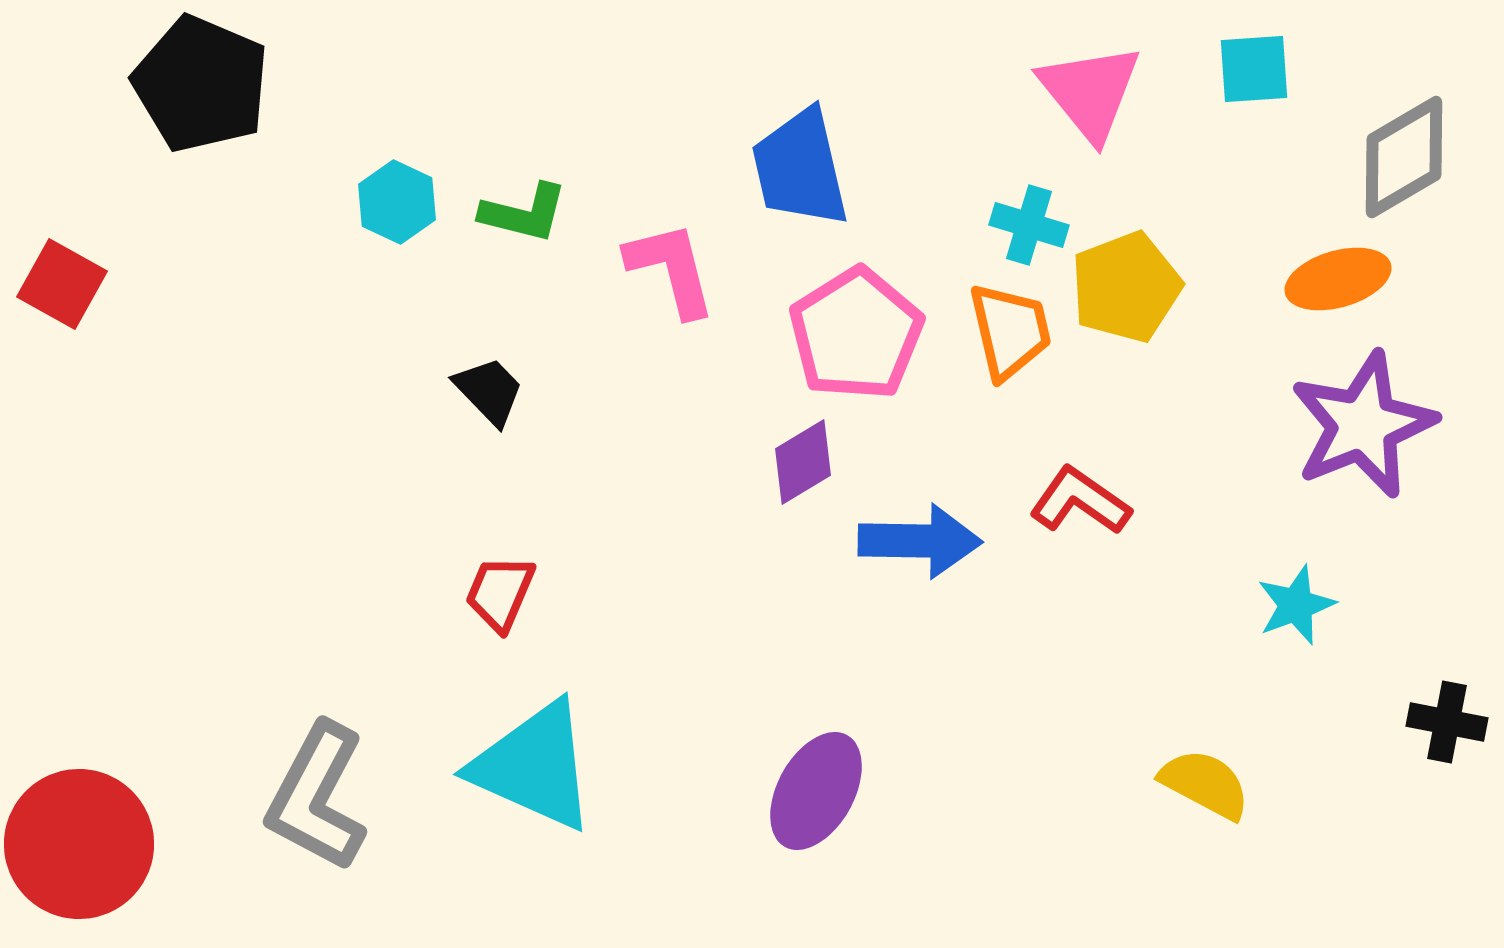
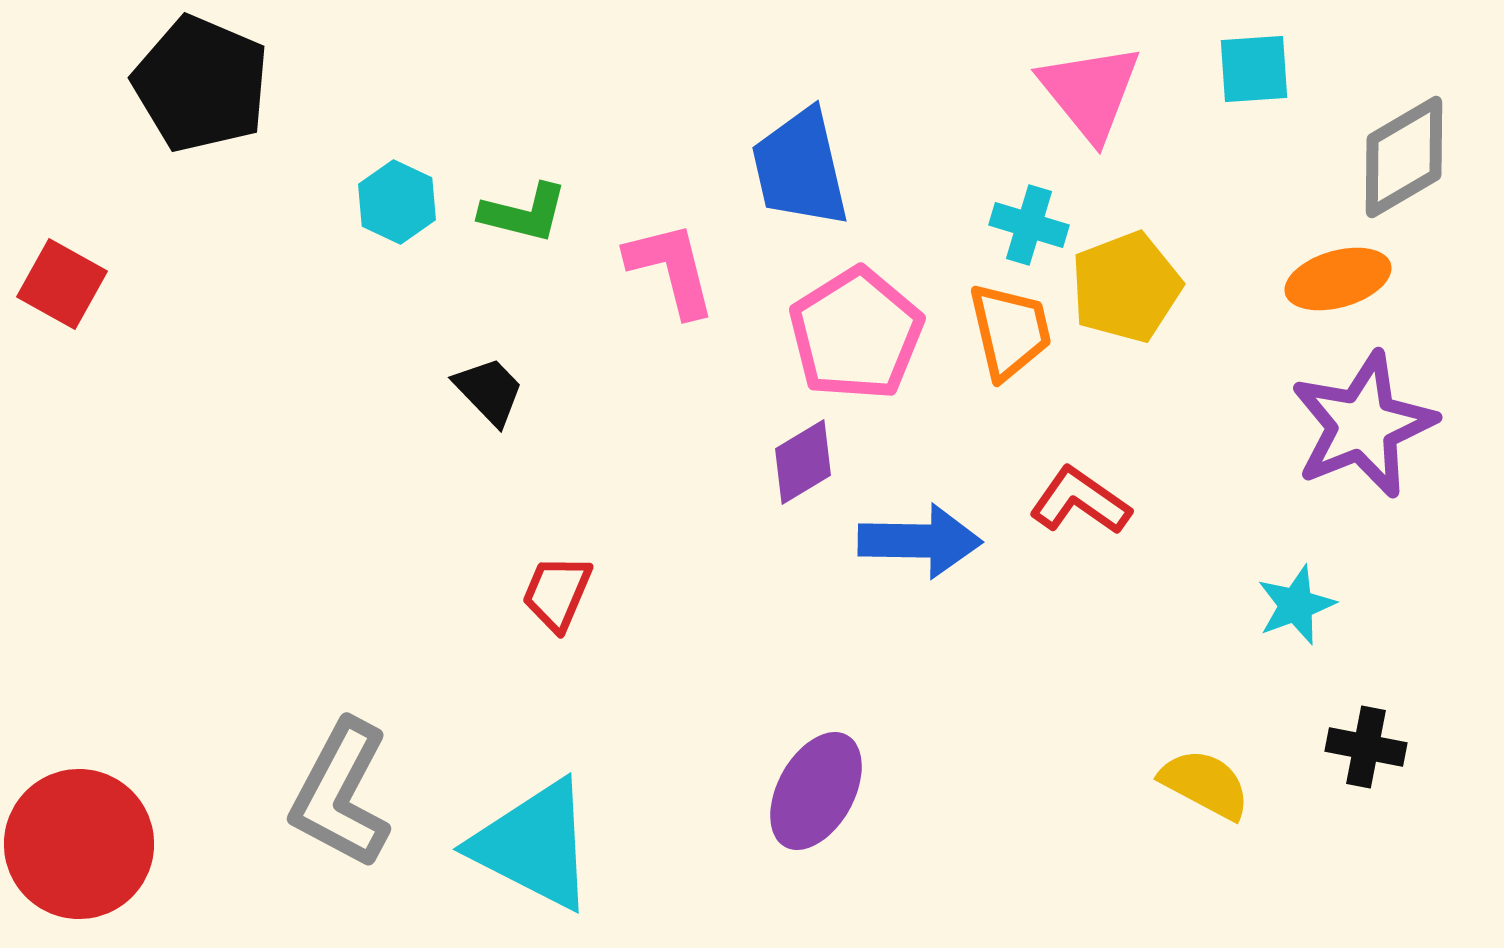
red trapezoid: moved 57 px right
black cross: moved 81 px left, 25 px down
cyan triangle: moved 79 px down; rotated 3 degrees clockwise
gray L-shape: moved 24 px right, 3 px up
